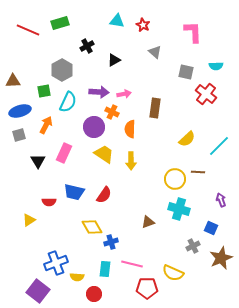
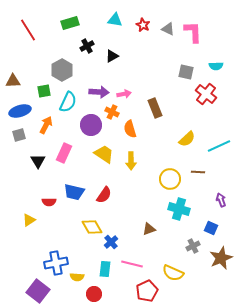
cyan triangle at (117, 21): moved 2 px left, 1 px up
green rectangle at (60, 23): moved 10 px right
red line at (28, 30): rotated 35 degrees clockwise
gray triangle at (155, 52): moved 13 px right, 23 px up; rotated 16 degrees counterclockwise
black triangle at (114, 60): moved 2 px left, 4 px up
brown rectangle at (155, 108): rotated 30 degrees counterclockwise
purple circle at (94, 127): moved 3 px left, 2 px up
orange semicircle at (130, 129): rotated 18 degrees counterclockwise
cyan line at (219, 146): rotated 20 degrees clockwise
yellow circle at (175, 179): moved 5 px left
brown triangle at (148, 222): moved 1 px right, 7 px down
blue cross at (111, 242): rotated 24 degrees counterclockwise
blue cross at (56, 263): rotated 10 degrees clockwise
red pentagon at (147, 288): moved 3 px down; rotated 25 degrees counterclockwise
